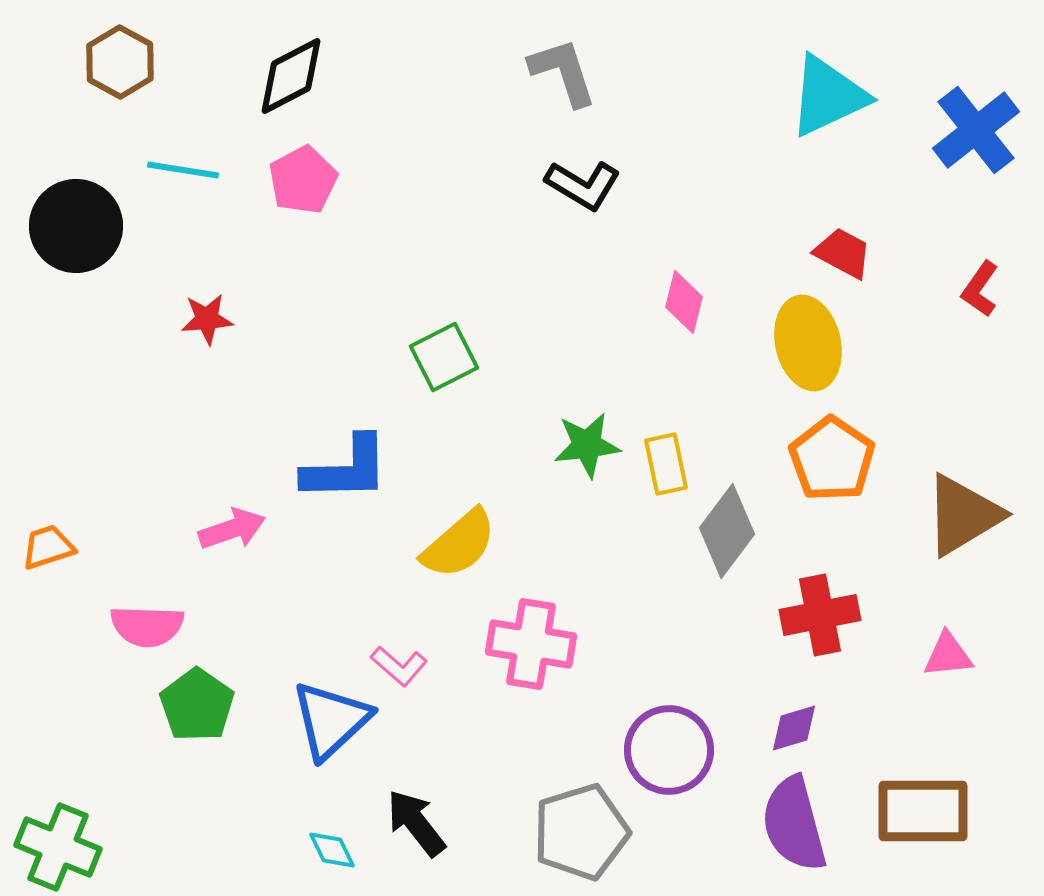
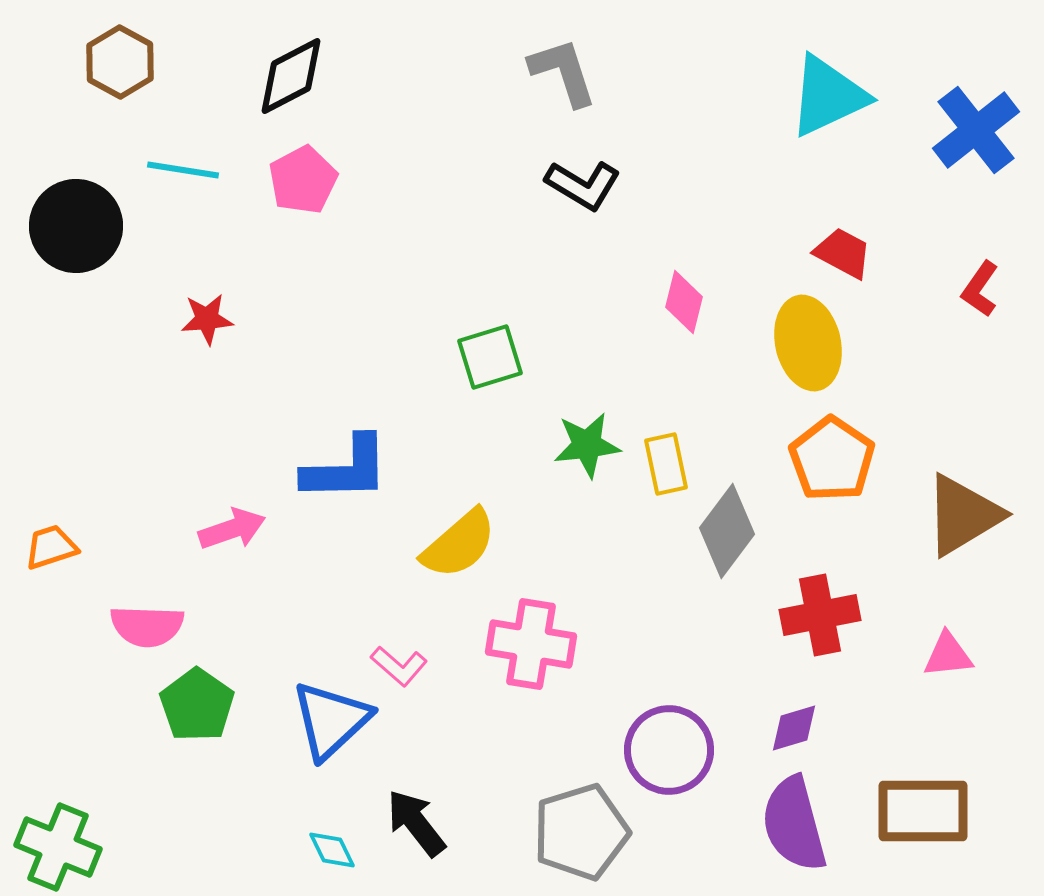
green square: moved 46 px right; rotated 10 degrees clockwise
orange trapezoid: moved 3 px right
